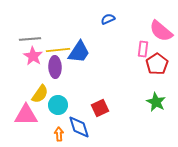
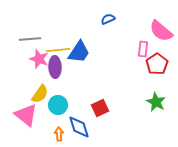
pink star: moved 6 px right, 3 px down; rotated 12 degrees counterclockwise
pink triangle: rotated 40 degrees clockwise
